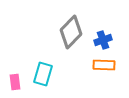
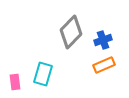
orange rectangle: rotated 25 degrees counterclockwise
